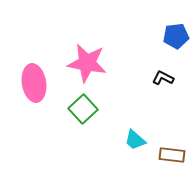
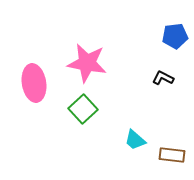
blue pentagon: moved 1 px left
